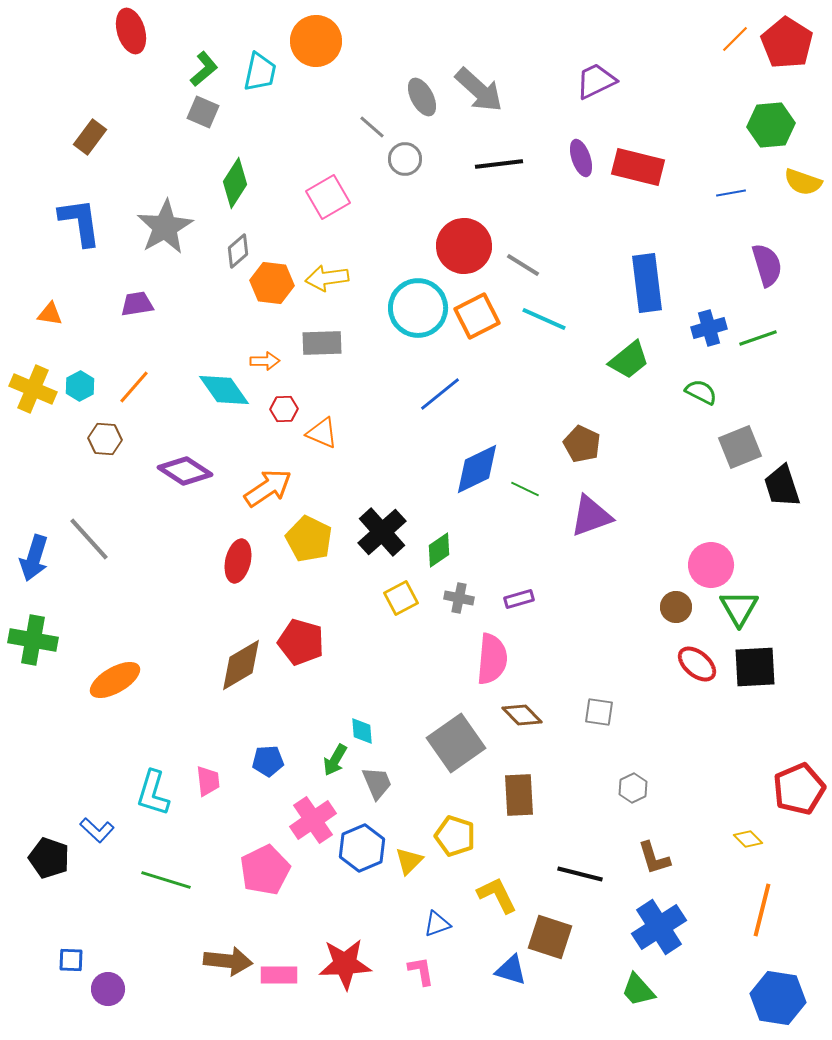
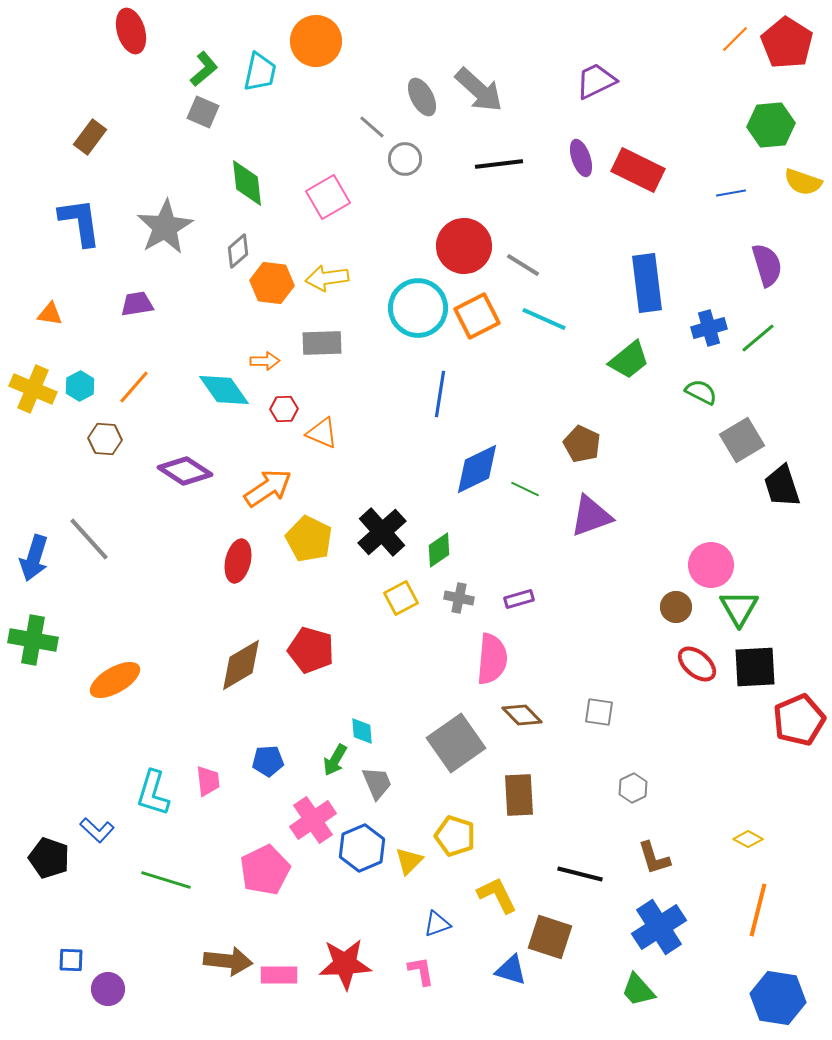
red rectangle at (638, 167): moved 3 px down; rotated 12 degrees clockwise
green diamond at (235, 183): moved 12 px right; rotated 39 degrees counterclockwise
green line at (758, 338): rotated 21 degrees counterclockwise
blue line at (440, 394): rotated 42 degrees counterclockwise
gray square at (740, 447): moved 2 px right, 7 px up; rotated 9 degrees counterclockwise
red pentagon at (301, 642): moved 10 px right, 8 px down
red pentagon at (799, 789): moved 69 px up
yellow diamond at (748, 839): rotated 16 degrees counterclockwise
orange line at (762, 910): moved 4 px left
